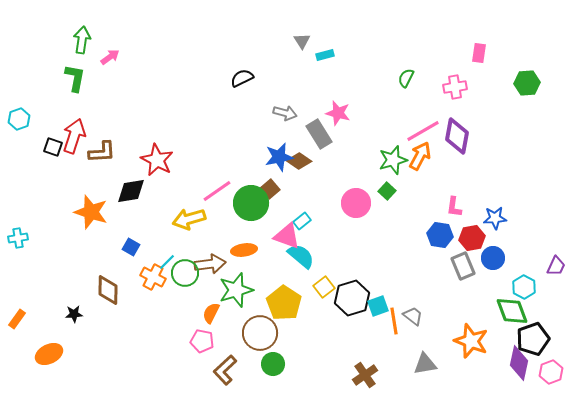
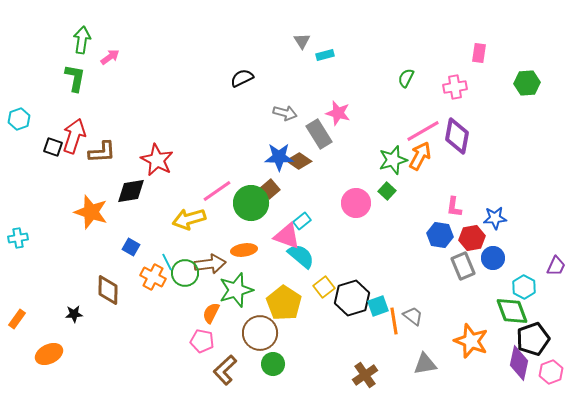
blue star at (279, 157): rotated 12 degrees clockwise
cyan line at (167, 262): rotated 72 degrees counterclockwise
